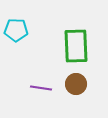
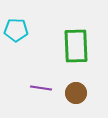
brown circle: moved 9 px down
